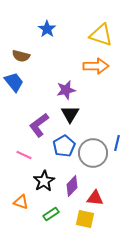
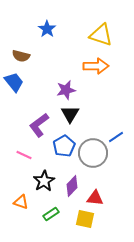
blue line: moved 1 px left, 6 px up; rotated 42 degrees clockwise
